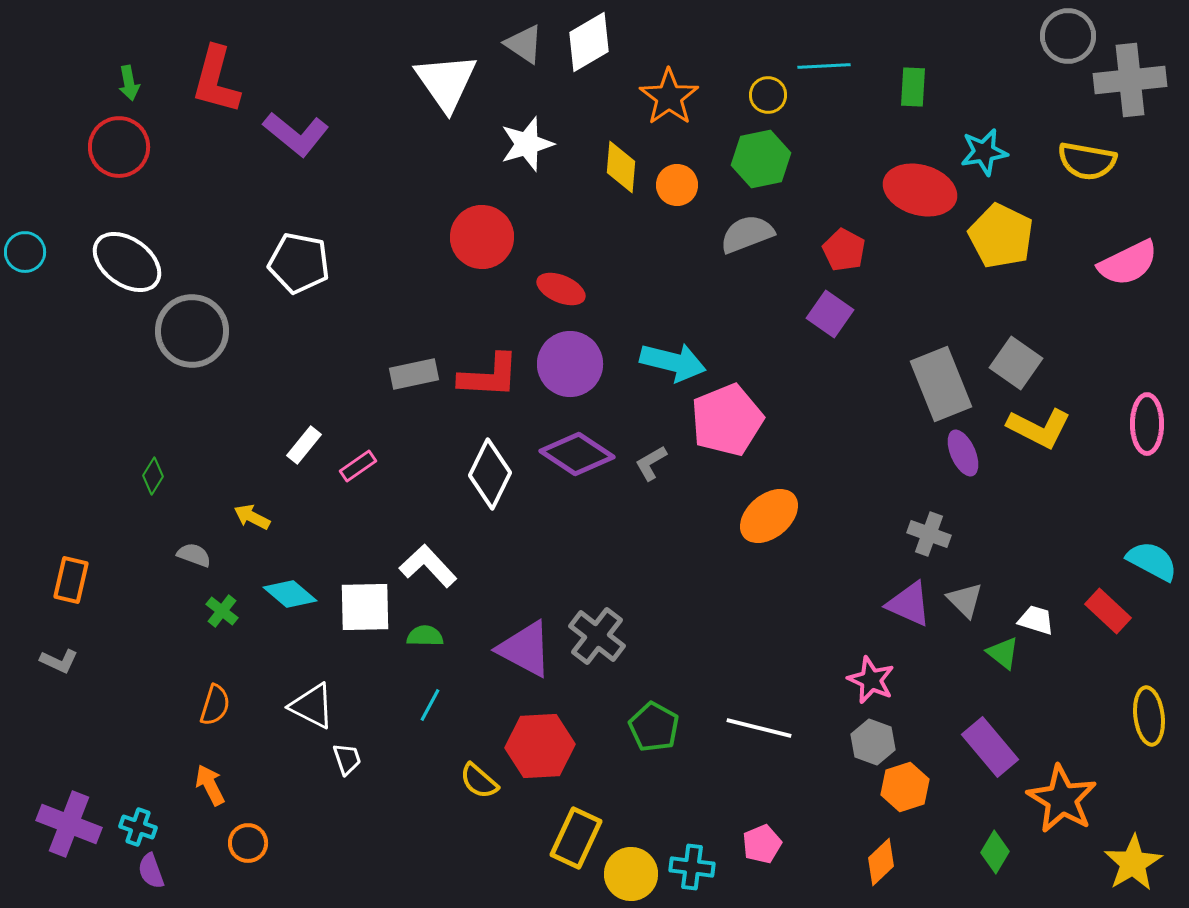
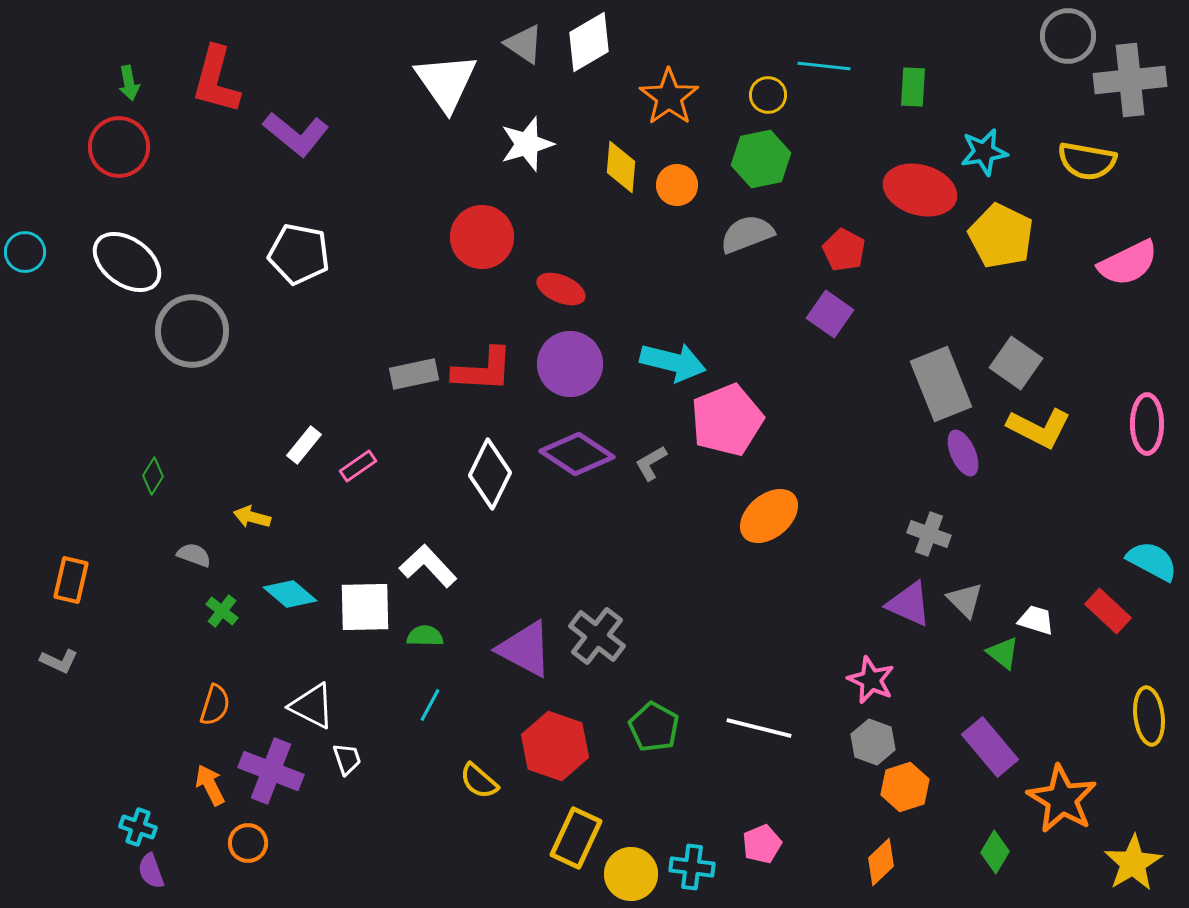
cyan line at (824, 66): rotated 9 degrees clockwise
white pentagon at (299, 263): moved 9 px up
red L-shape at (489, 376): moved 6 px left, 6 px up
yellow arrow at (252, 517): rotated 12 degrees counterclockwise
red hexagon at (540, 746): moved 15 px right; rotated 22 degrees clockwise
purple cross at (69, 824): moved 202 px right, 53 px up
